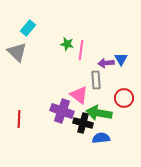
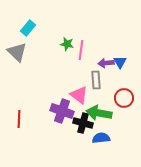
blue triangle: moved 1 px left, 3 px down
